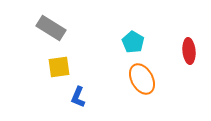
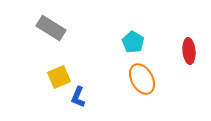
yellow square: moved 10 px down; rotated 15 degrees counterclockwise
